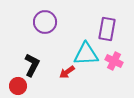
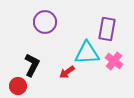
cyan triangle: moved 1 px right, 1 px up
pink cross: rotated 12 degrees clockwise
